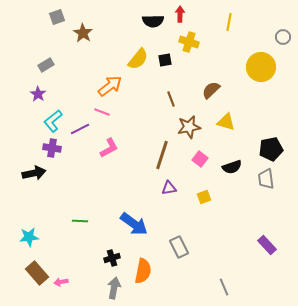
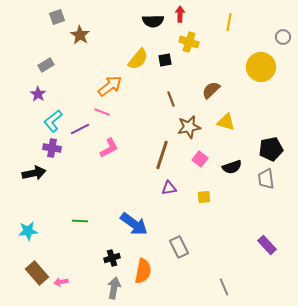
brown star at (83, 33): moved 3 px left, 2 px down
yellow square at (204, 197): rotated 16 degrees clockwise
cyan star at (29, 237): moved 1 px left, 6 px up
